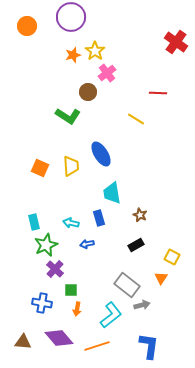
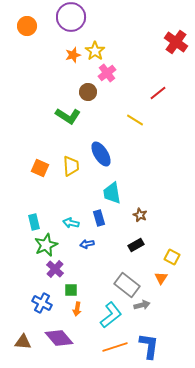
red line: rotated 42 degrees counterclockwise
yellow line: moved 1 px left, 1 px down
blue cross: rotated 18 degrees clockwise
orange line: moved 18 px right, 1 px down
